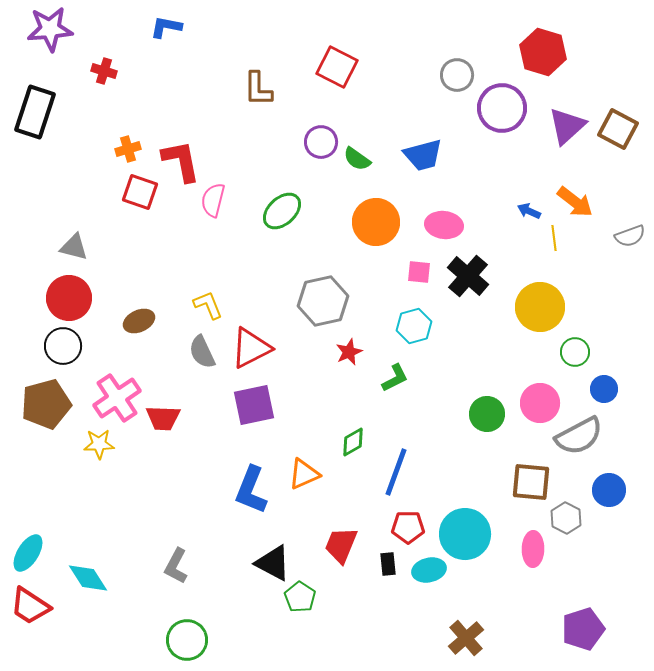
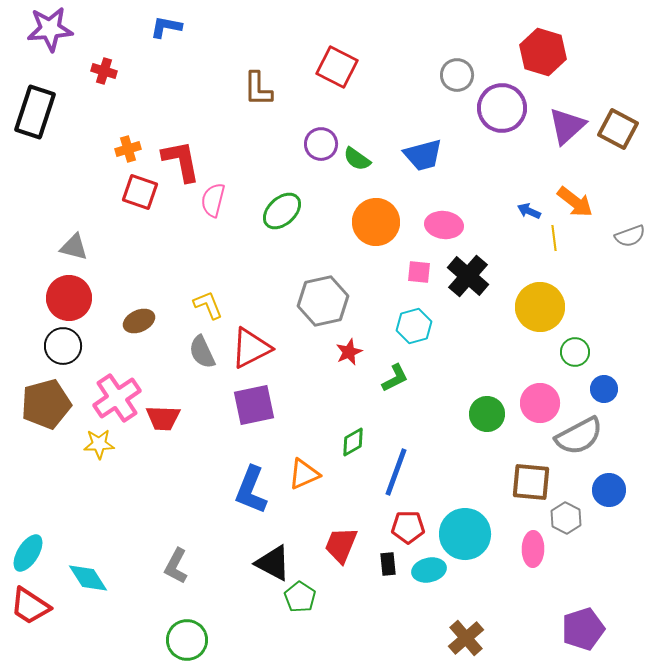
purple circle at (321, 142): moved 2 px down
